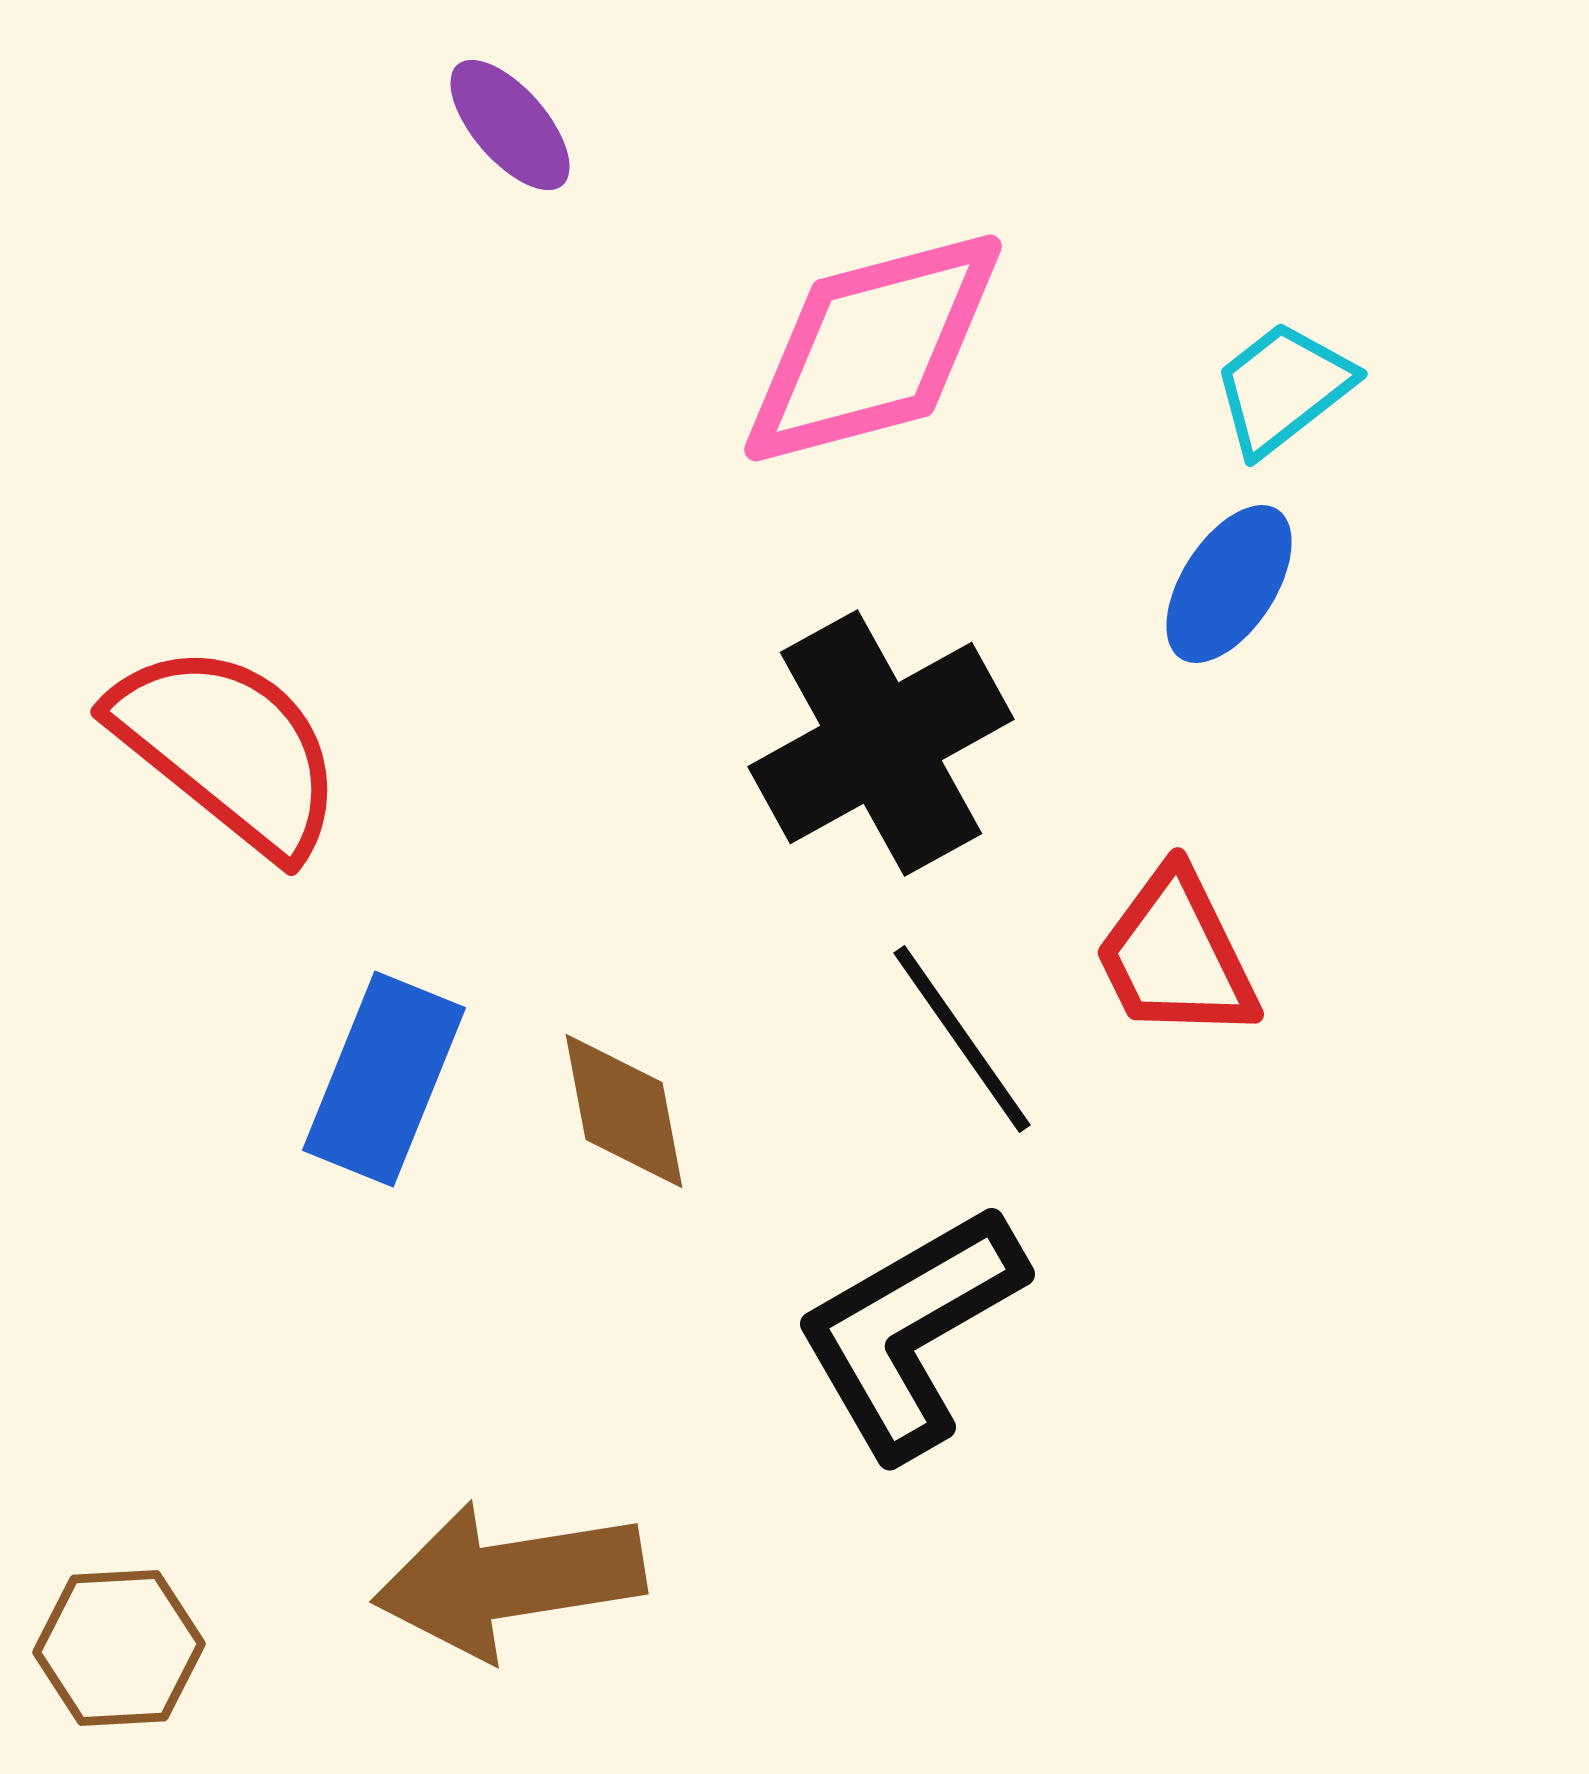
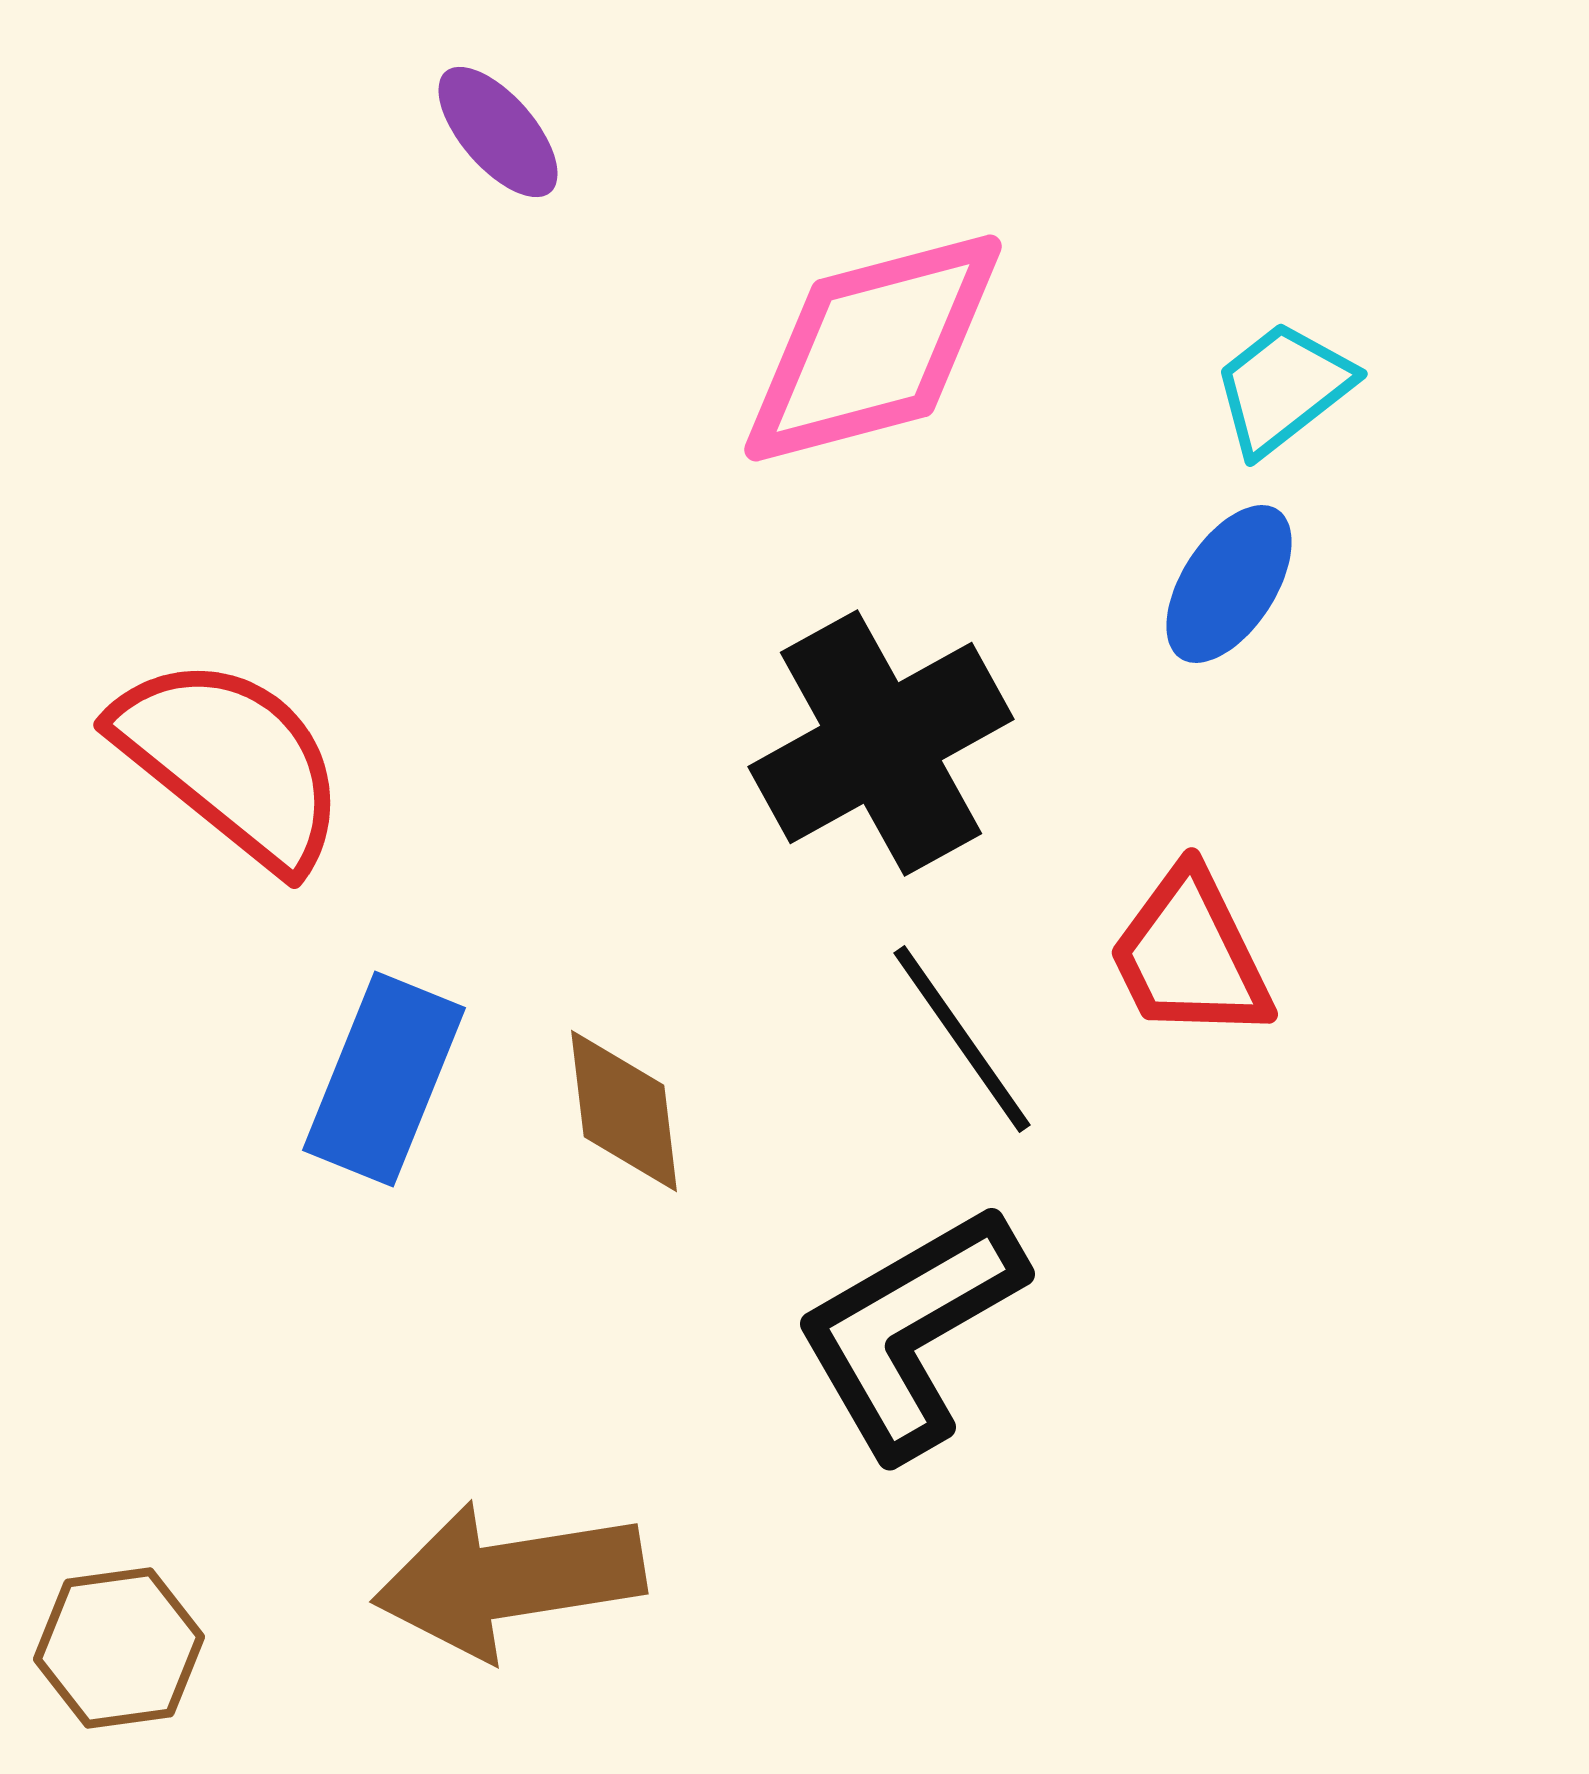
purple ellipse: moved 12 px left, 7 px down
red semicircle: moved 3 px right, 13 px down
red trapezoid: moved 14 px right
brown diamond: rotated 4 degrees clockwise
brown hexagon: rotated 5 degrees counterclockwise
